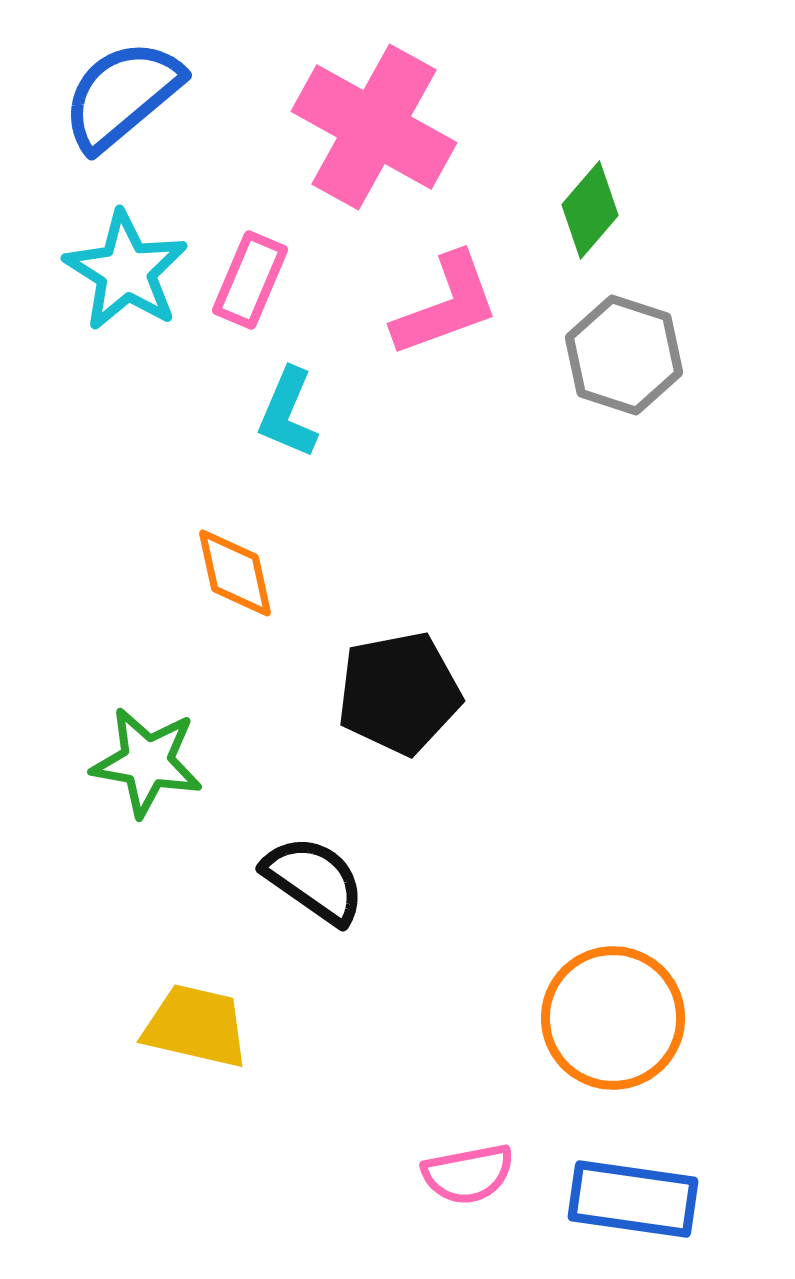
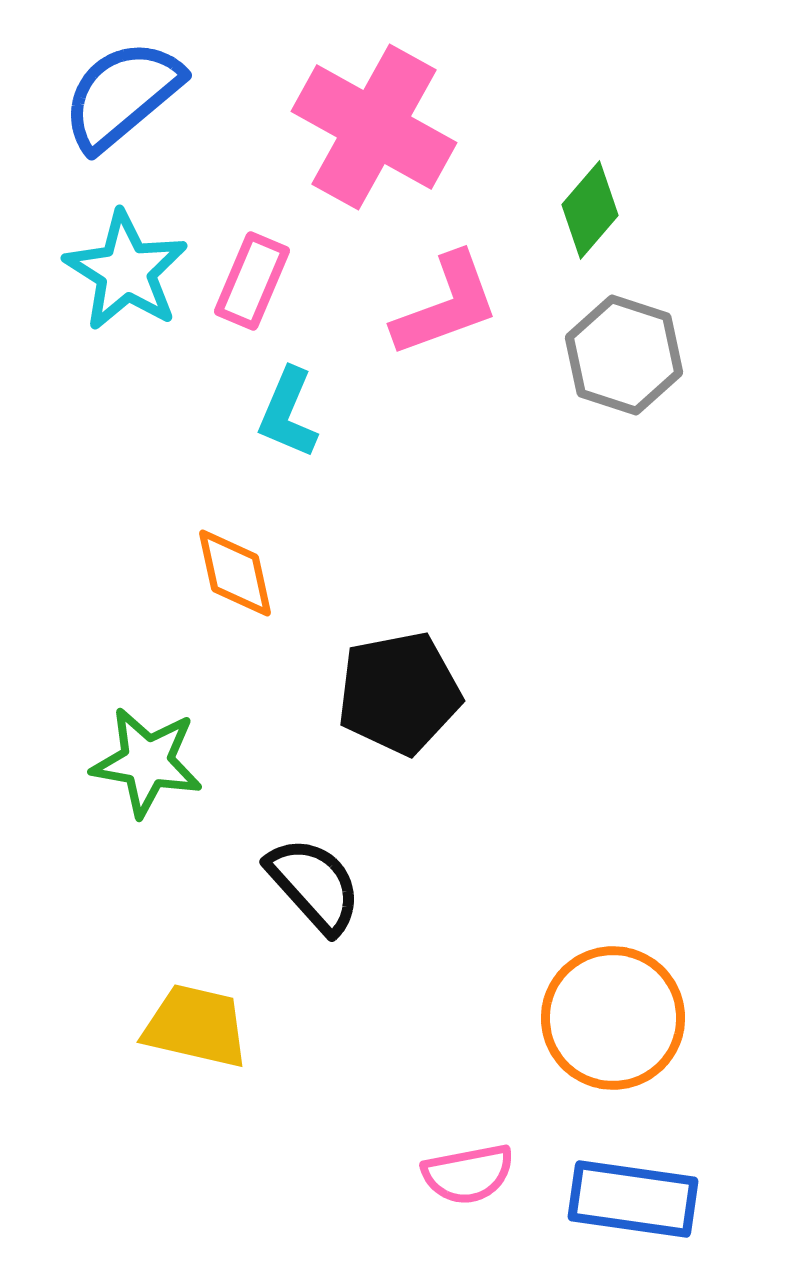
pink rectangle: moved 2 px right, 1 px down
black semicircle: moved 5 px down; rotated 13 degrees clockwise
